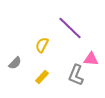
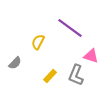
purple line: rotated 8 degrees counterclockwise
yellow semicircle: moved 4 px left, 3 px up
pink triangle: moved 3 px up; rotated 14 degrees clockwise
yellow rectangle: moved 8 px right, 1 px up
